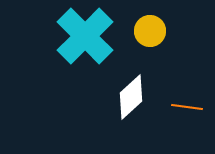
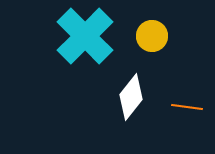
yellow circle: moved 2 px right, 5 px down
white diamond: rotated 9 degrees counterclockwise
